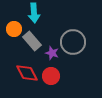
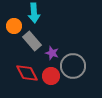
orange circle: moved 3 px up
gray circle: moved 24 px down
